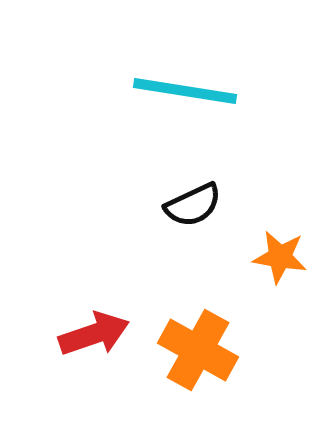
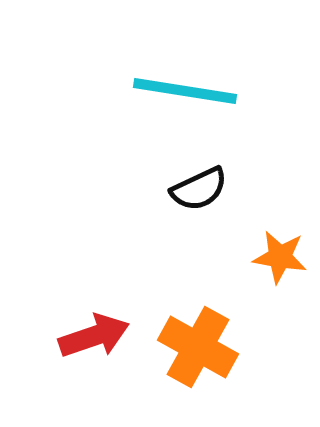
black semicircle: moved 6 px right, 16 px up
red arrow: moved 2 px down
orange cross: moved 3 px up
